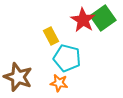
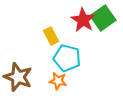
orange star: moved 1 px left, 2 px up
